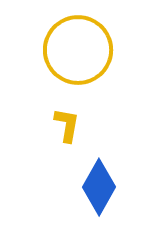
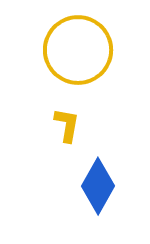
blue diamond: moved 1 px left, 1 px up
